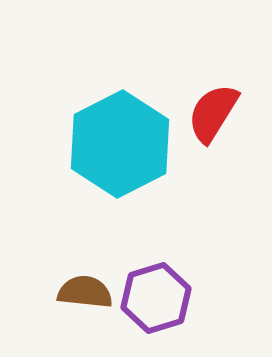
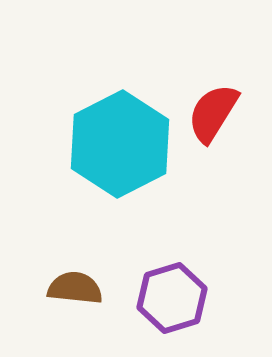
brown semicircle: moved 10 px left, 4 px up
purple hexagon: moved 16 px right
